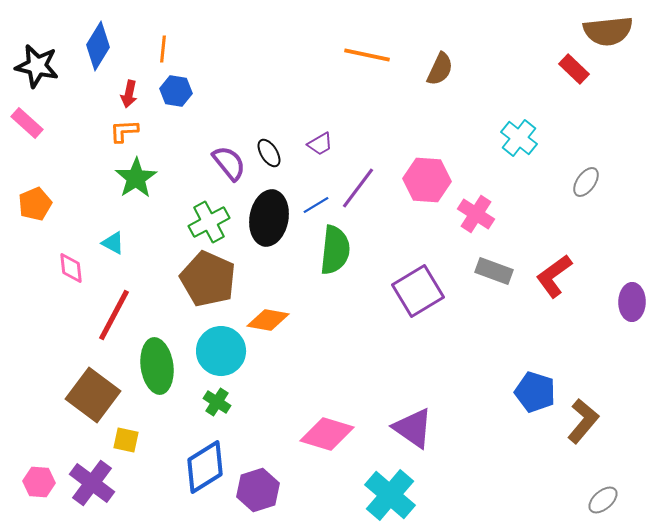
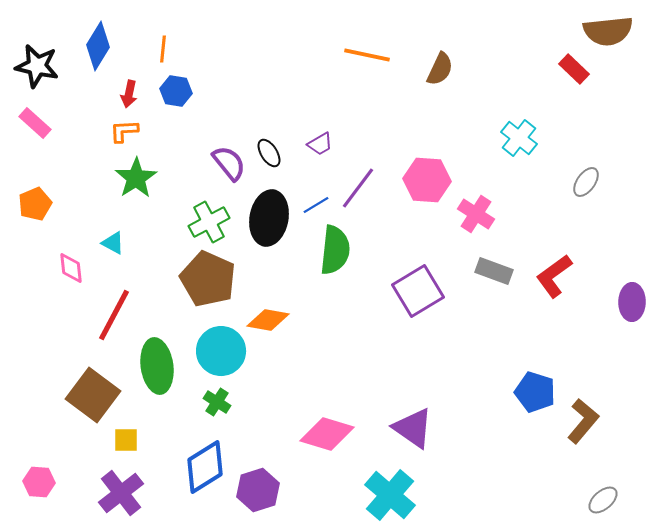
pink rectangle at (27, 123): moved 8 px right
yellow square at (126, 440): rotated 12 degrees counterclockwise
purple cross at (92, 483): moved 29 px right, 10 px down; rotated 15 degrees clockwise
